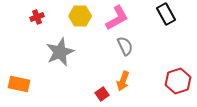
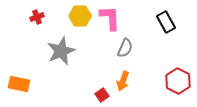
black rectangle: moved 8 px down
pink L-shape: moved 7 px left; rotated 64 degrees counterclockwise
gray semicircle: moved 2 px down; rotated 48 degrees clockwise
gray star: moved 1 px right, 1 px up
red hexagon: rotated 15 degrees counterclockwise
red square: moved 1 px down
